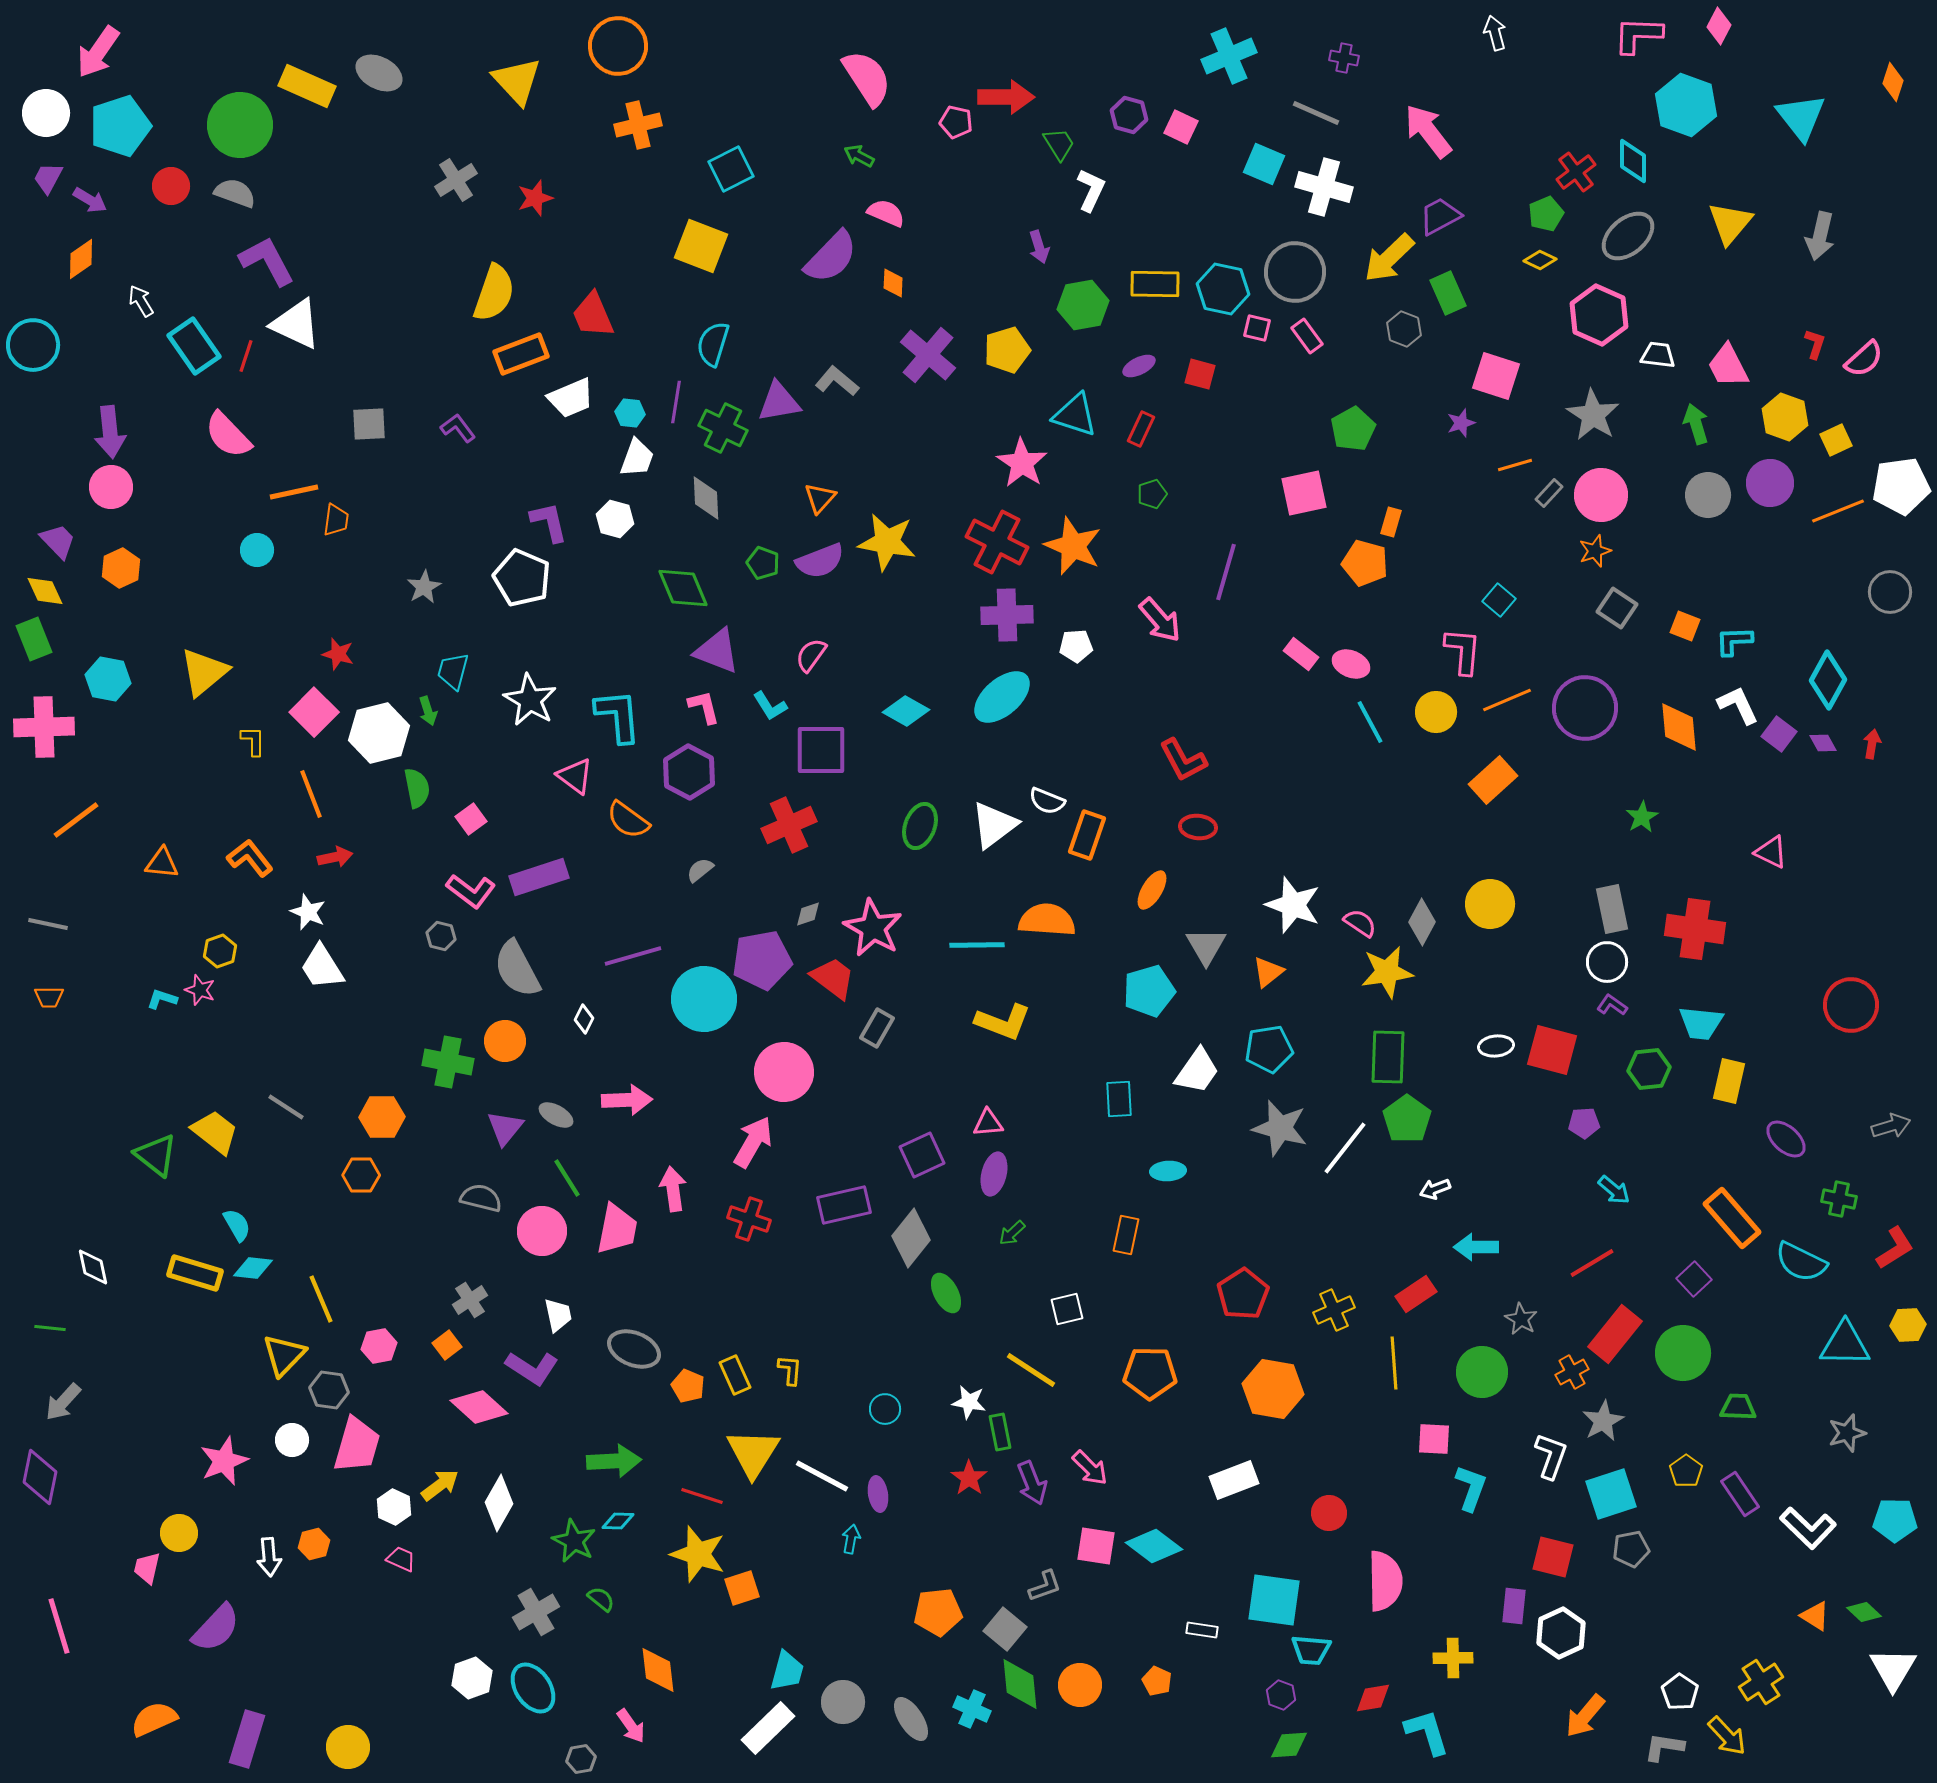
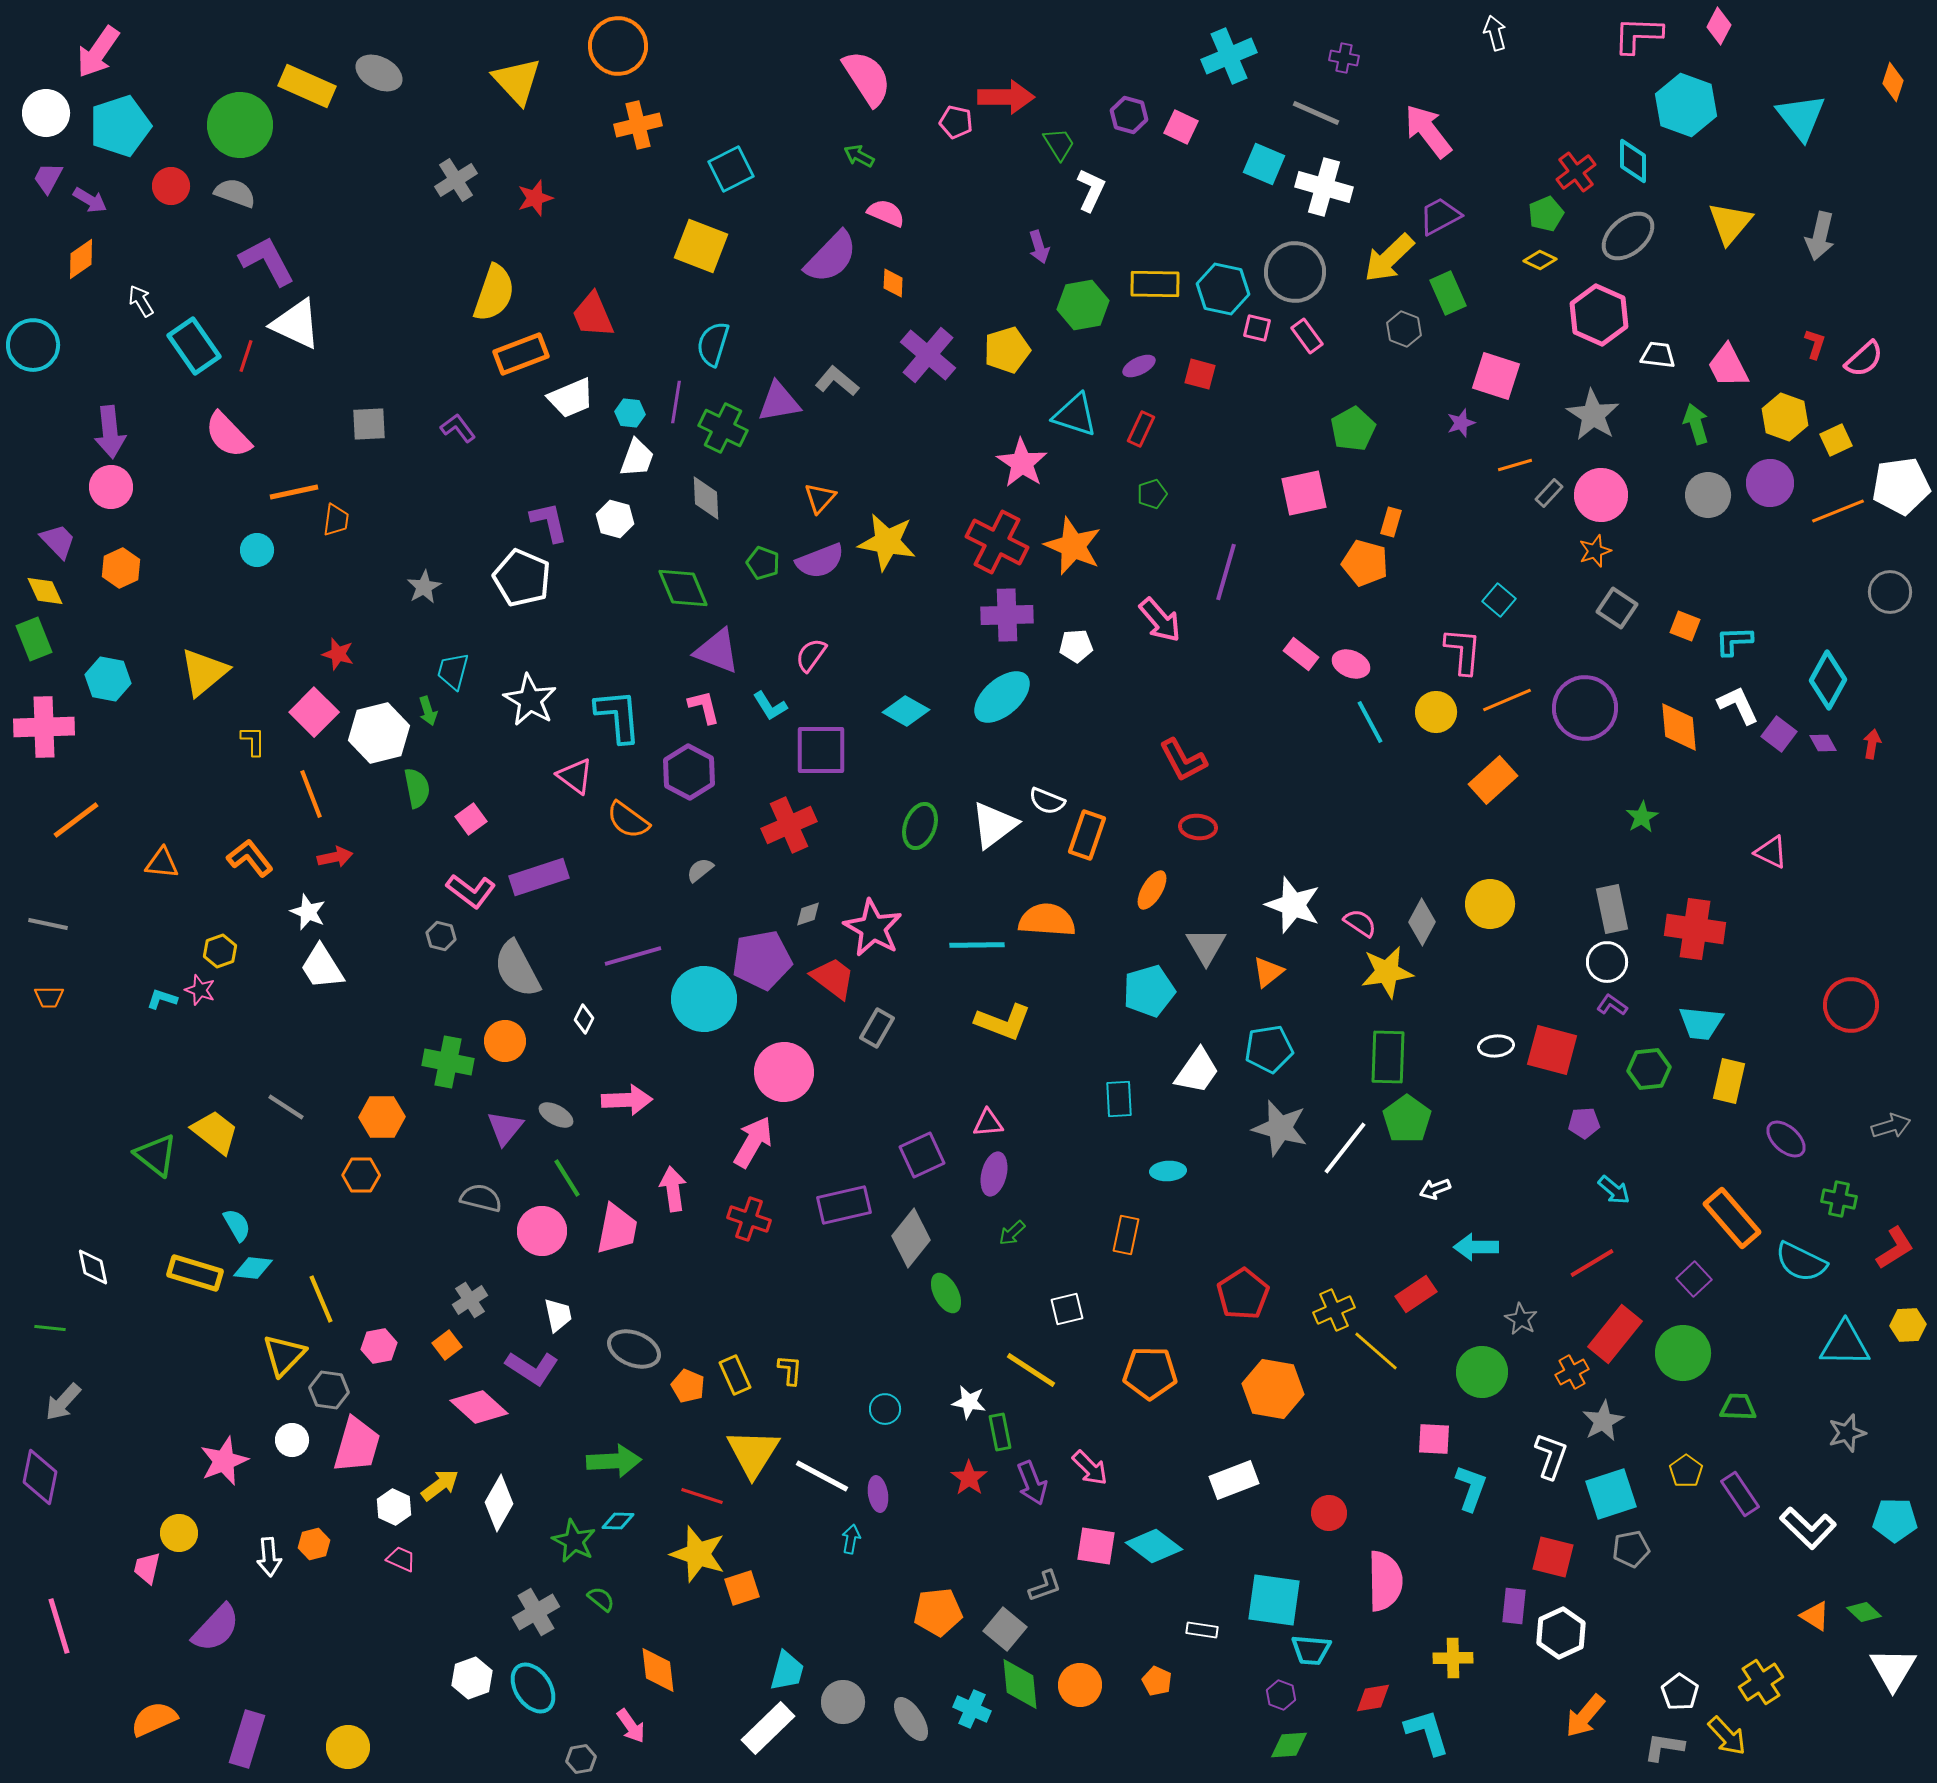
yellow line at (1394, 1363): moved 18 px left, 12 px up; rotated 45 degrees counterclockwise
